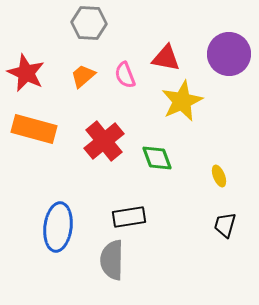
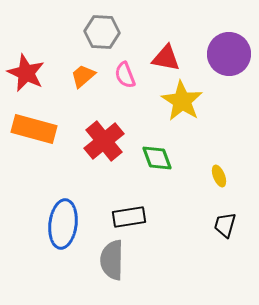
gray hexagon: moved 13 px right, 9 px down
yellow star: rotated 15 degrees counterclockwise
blue ellipse: moved 5 px right, 3 px up
